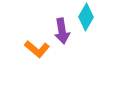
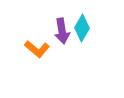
cyan diamond: moved 4 px left, 11 px down
